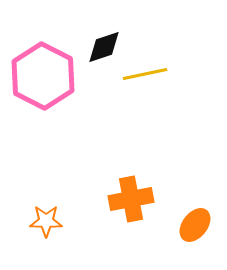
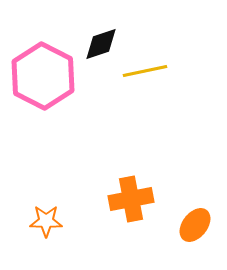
black diamond: moved 3 px left, 3 px up
yellow line: moved 3 px up
